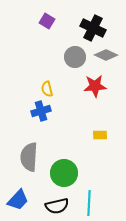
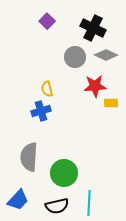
purple square: rotated 14 degrees clockwise
yellow rectangle: moved 11 px right, 32 px up
